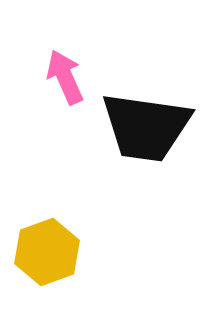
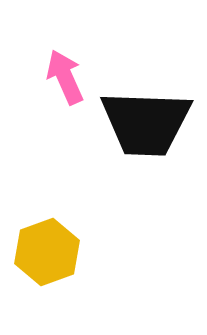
black trapezoid: moved 4 px up; rotated 6 degrees counterclockwise
